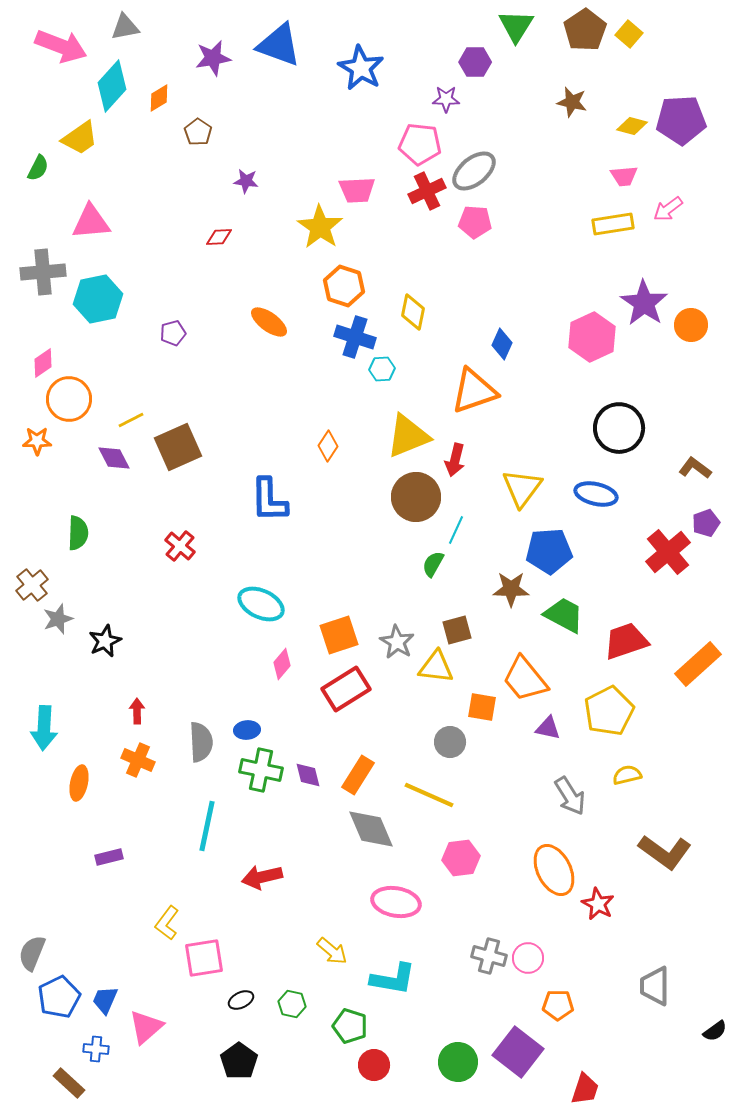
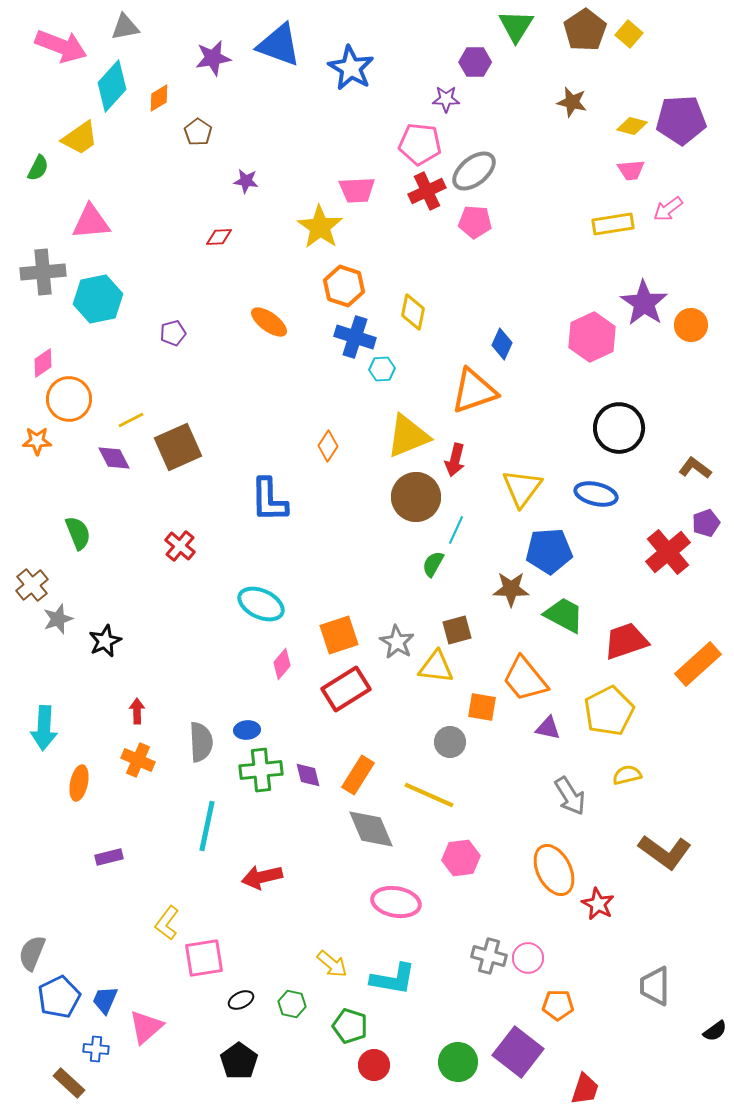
blue star at (361, 68): moved 10 px left
pink trapezoid at (624, 176): moved 7 px right, 6 px up
green semicircle at (78, 533): rotated 24 degrees counterclockwise
green cross at (261, 770): rotated 18 degrees counterclockwise
yellow arrow at (332, 951): moved 13 px down
